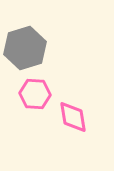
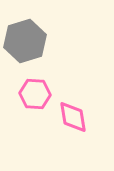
gray hexagon: moved 7 px up
